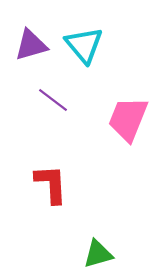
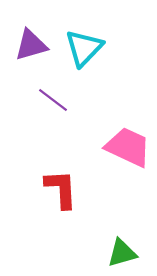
cyan triangle: moved 3 px down; rotated 24 degrees clockwise
pink trapezoid: moved 28 px down; rotated 93 degrees clockwise
red L-shape: moved 10 px right, 5 px down
green triangle: moved 24 px right, 1 px up
